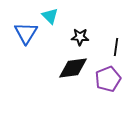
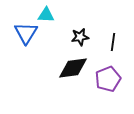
cyan triangle: moved 4 px left, 1 px up; rotated 42 degrees counterclockwise
black star: rotated 12 degrees counterclockwise
black line: moved 3 px left, 5 px up
